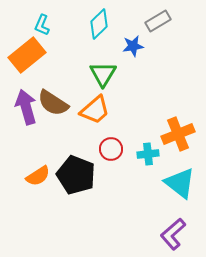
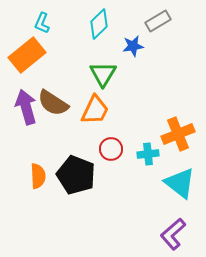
cyan L-shape: moved 2 px up
orange trapezoid: rotated 24 degrees counterclockwise
orange semicircle: rotated 60 degrees counterclockwise
